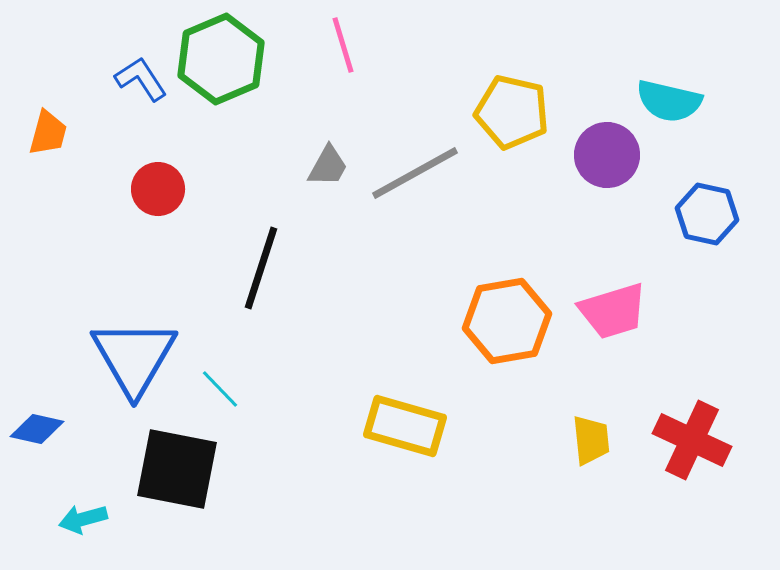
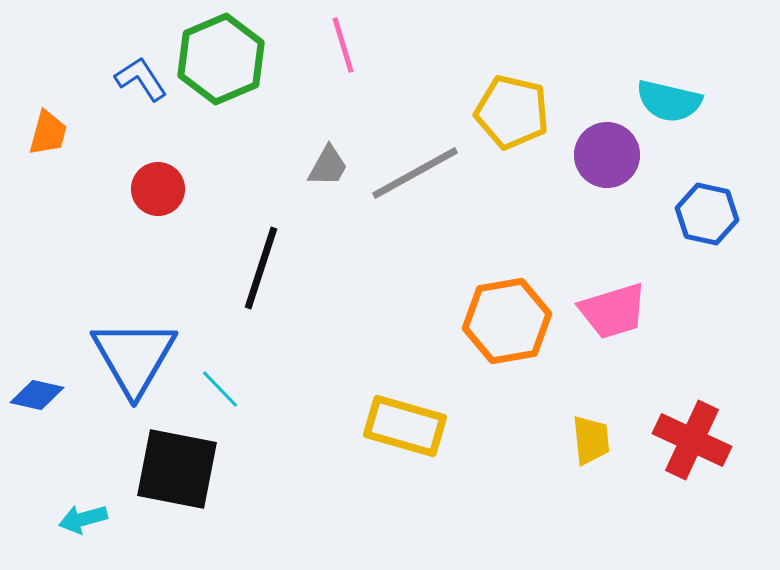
blue diamond: moved 34 px up
